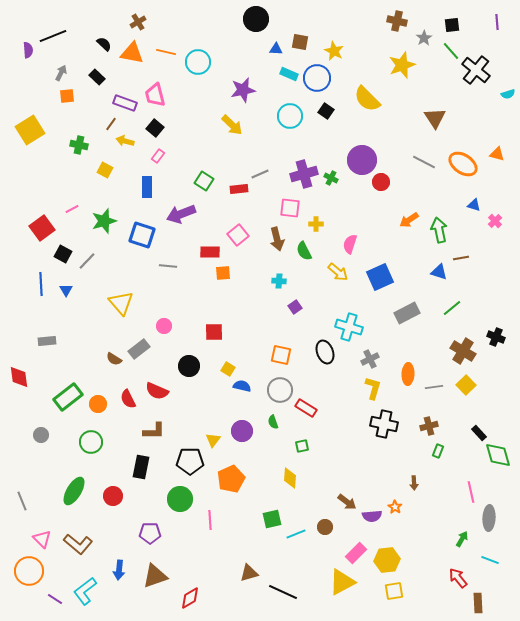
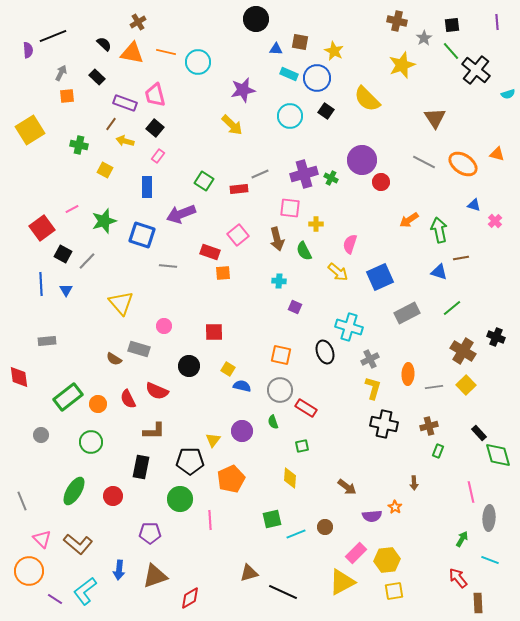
red rectangle at (210, 252): rotated 18 degrees clockwise
purple square at (295, 307): rotated 32 degrees counterclockwise
gray rectangle at (139, 349): rotated 55 degrees clockwise
brown arrow at (347, 502): moved 15 px up
